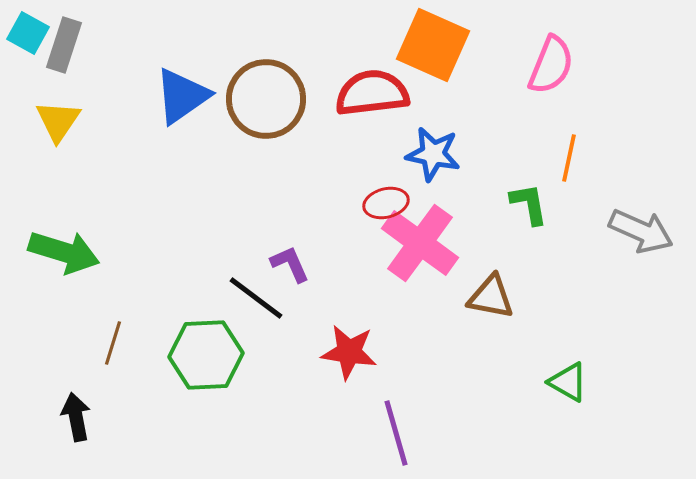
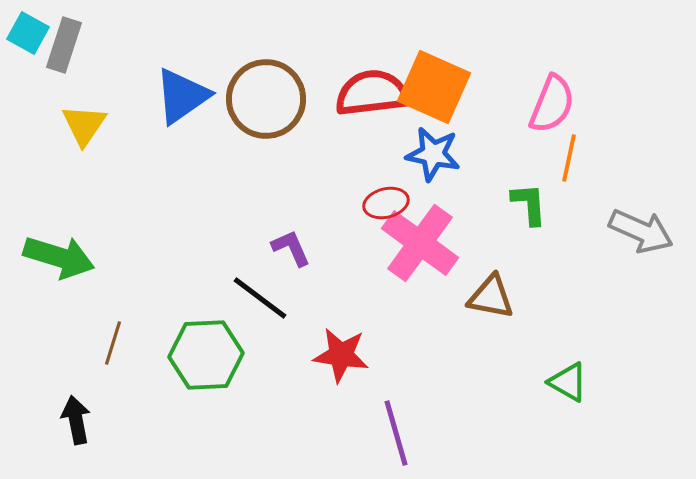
orange square: moved 1 px right, 42 px down
pink semicircle: moved 1 px right, 39 px down
yellow triangle: moved 26 px right, 4 px down
green L-shape: rotated 6 degrees clockwise
green arrow: moved 5 px left, 5 px down
purple L-shape: moved 1 px right, 16 px up
black line: moved 4 px right
red star: moved 8 px left, 3 px down
black arrow: moved 3 px down
